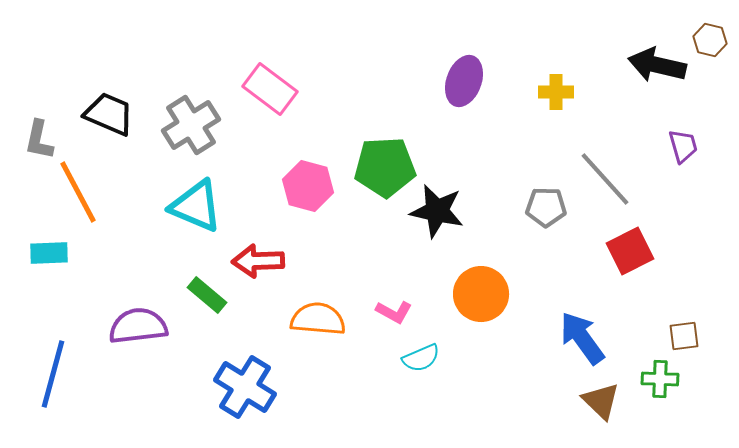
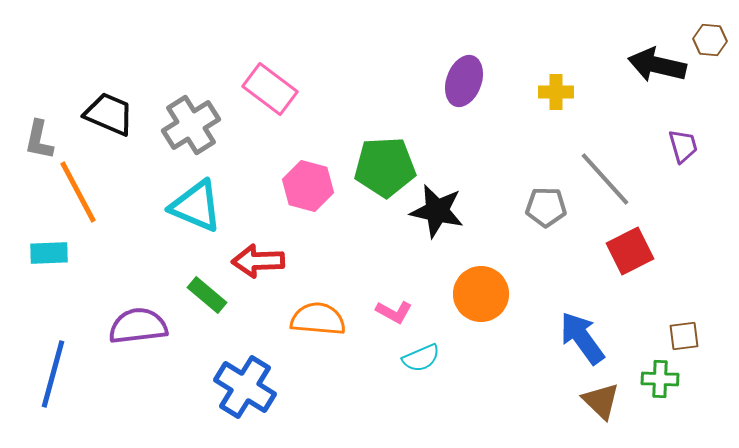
brown hexagon: rotated 8 degrees counterclockwise
